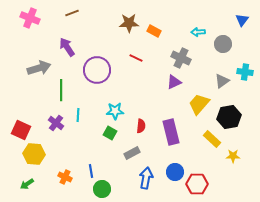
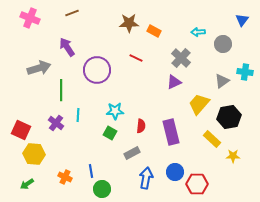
gray cross: rotated 18 degrees clockwise
